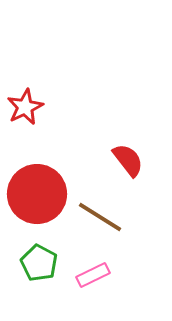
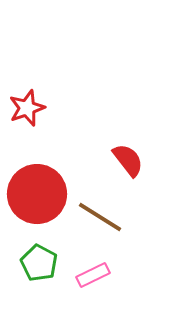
red star: moved 2 px right, 1 px down; rotated 6 degrees clockwise
